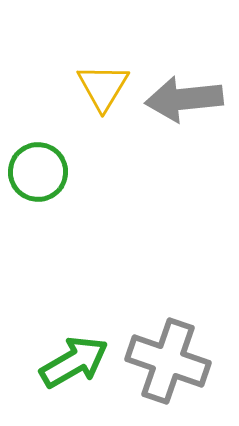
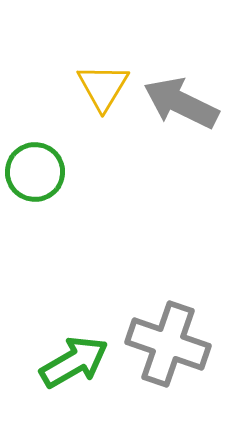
gray arrow: moved 3 px left, 4 px down; rotated 32 degrees clockwise
green circle: moved 3 px left
gray cross: moved 17 px up
